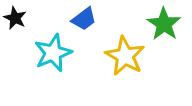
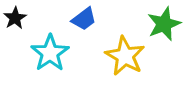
black star: rotated 15 degrees clockwise
green star: rotated 16 degrees clockwise
cyan star: moved 3 px left; rotated 12 degrees counterclockwise
